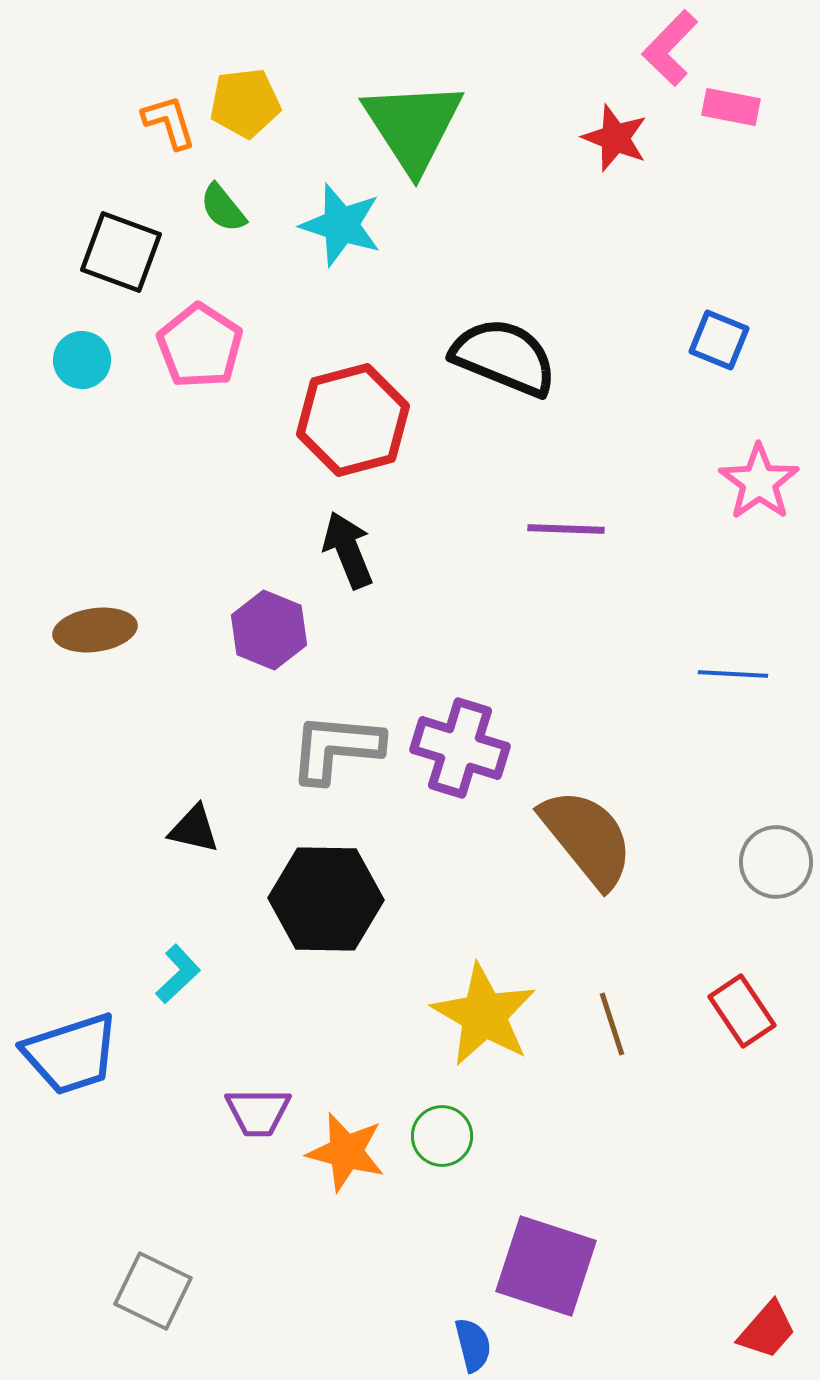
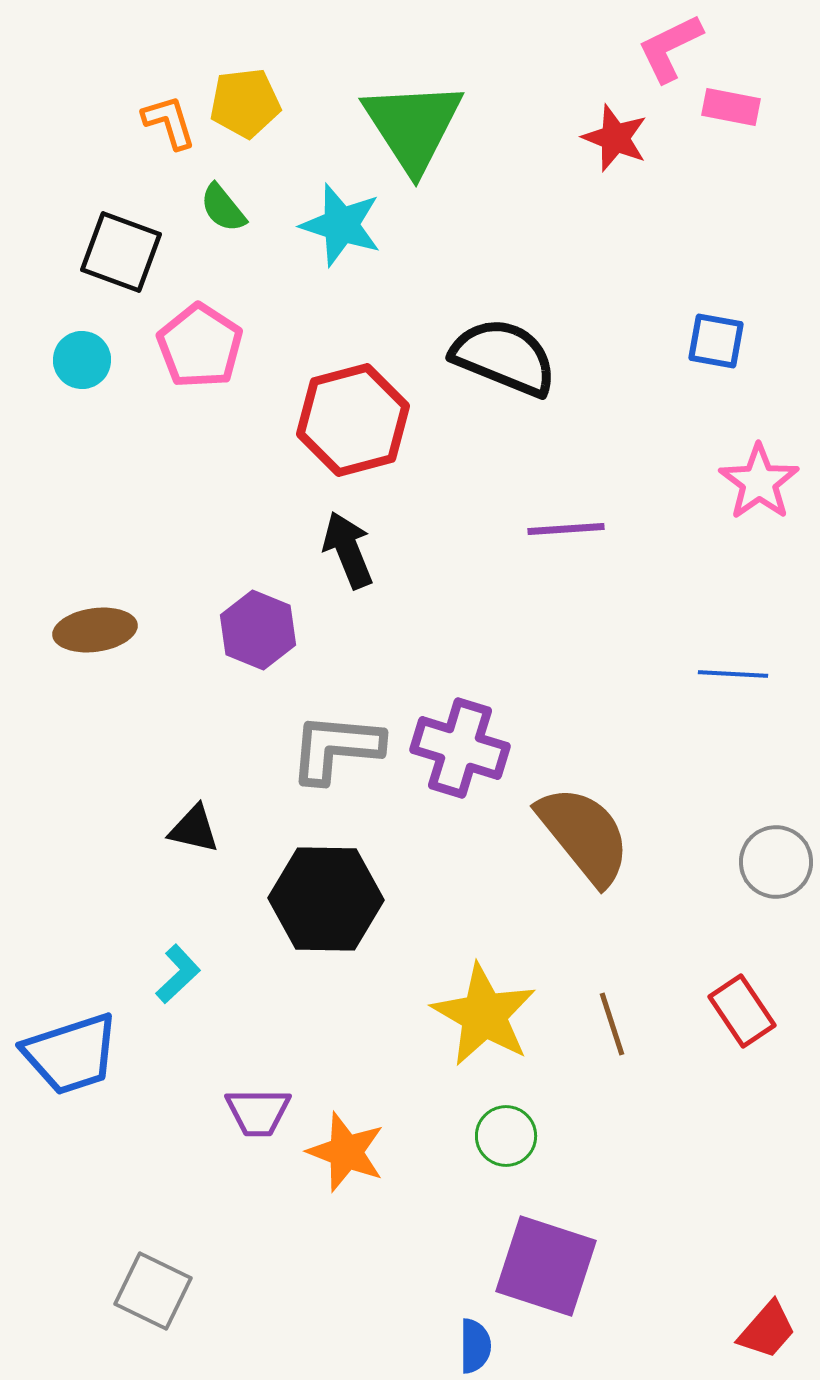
pink L-shape: rotated 20 degrees clockwise
blue square: moved 3 px left, 1 px down; rotated 12 degrees counterclockwise
purple line: rotated 6 degrees counterclockwise
purple hexagon: moved 11 px left
brown semicircle: moved 3 px left, 3 px up
green circle: moved 64 px right
orange star: rotated 6 degrees clockwise
blue semicircle: moved 2 px right, 1 px down; rotated 14 degrees clockwise
